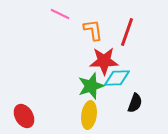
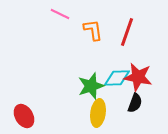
red star: moved 34 px right, 16 px down; rotated 12 degrees clockwise
yellow ellipse: moved 9 px right, 2 px up
